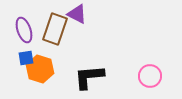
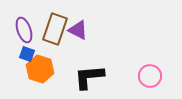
purple triangle: moved 1 px right, 16 px down
blue square: moved 1 px right, 4 px up; rotated 28 degrees clockwise
